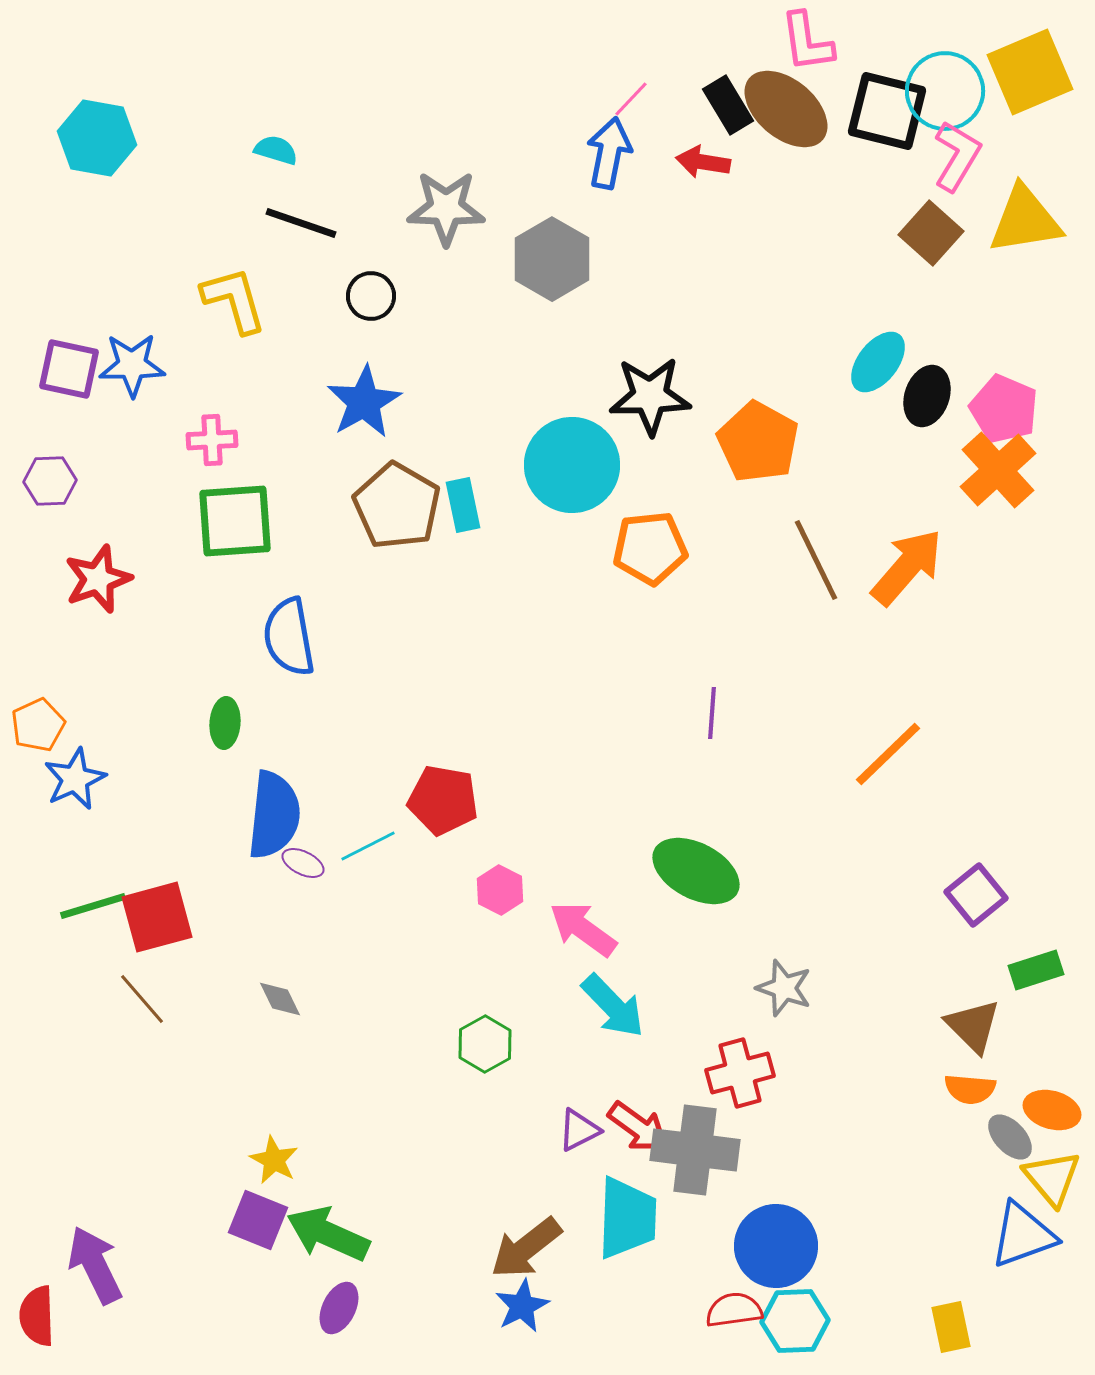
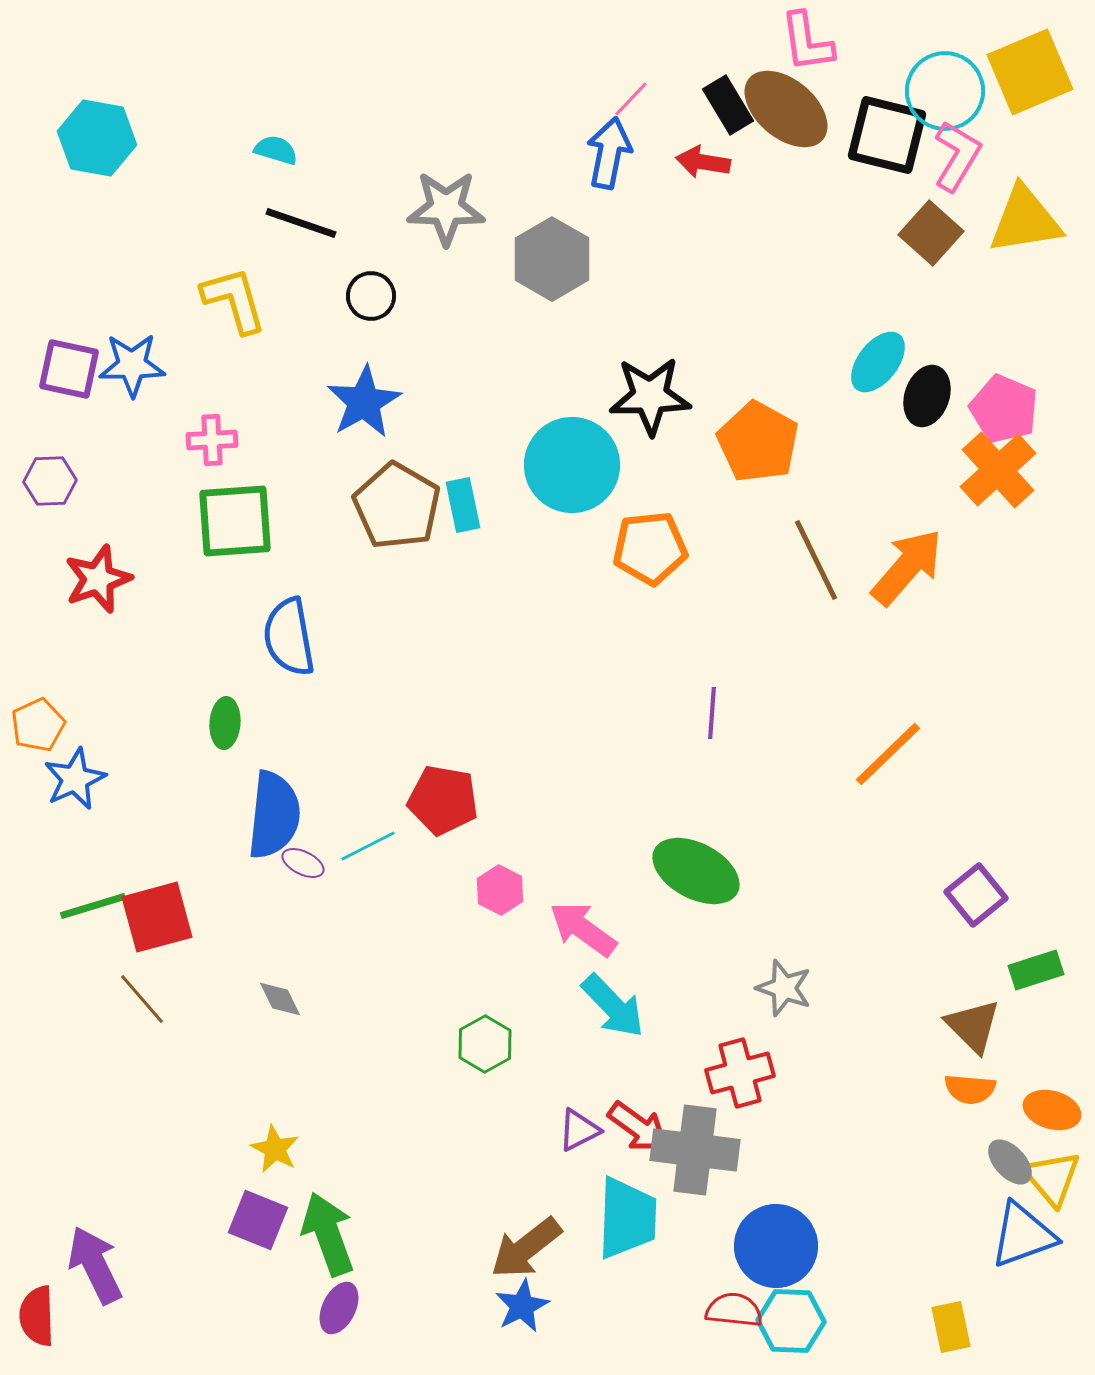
black square at (887, 111): moved 24 px down
gray ellipse at (1010, 1137): moved 25 px down
yellow star at (274, 1160): moved 1 px right, 11 px up
green arrow at (328, 1234): rotated 46 degrees clockwise
red semicircle at (734, 1310): rotated 14 degrees clockwise
cyan hexagon at (795, 1321): moved 4 px left; rotated 4 degrees clockwise
